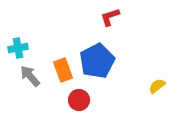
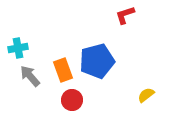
red L-shape: moved 15 px right, 2 px up
blue pentagon: rotated 12 degrees clockwise
yellow semicircle: moved 11 px left, 9 px down
red circle: moved 7 px left
